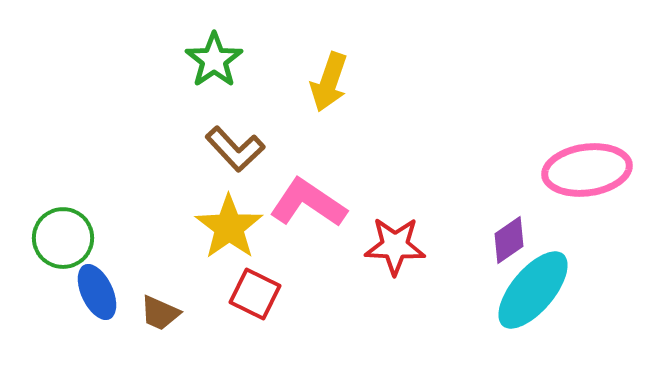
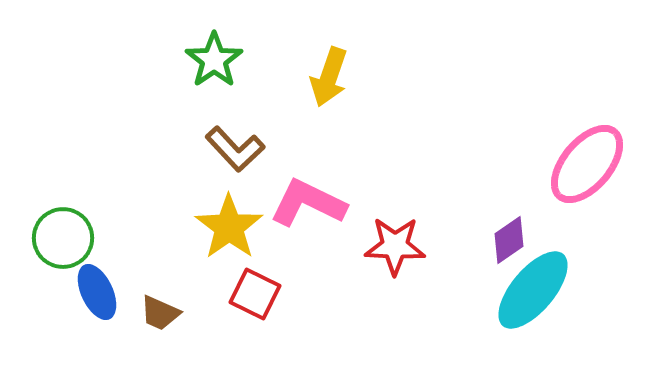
yellow arrow: moved 5 px up
pink ellipse: moved 6 px up; rotated 42 degrees counterclockwise
pink L-shape: rotated 8 degrees counterclockwise
